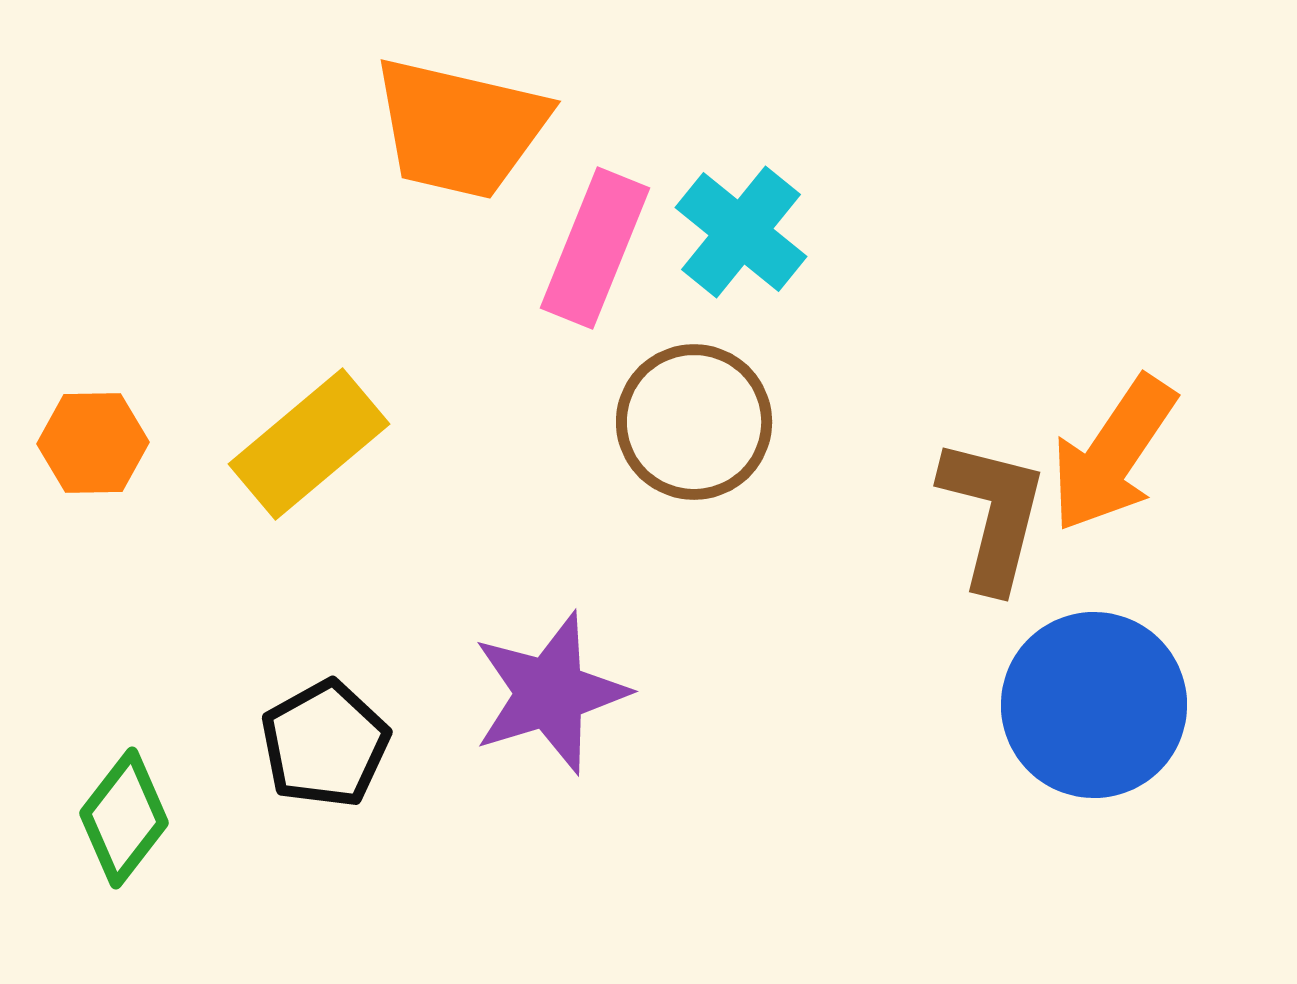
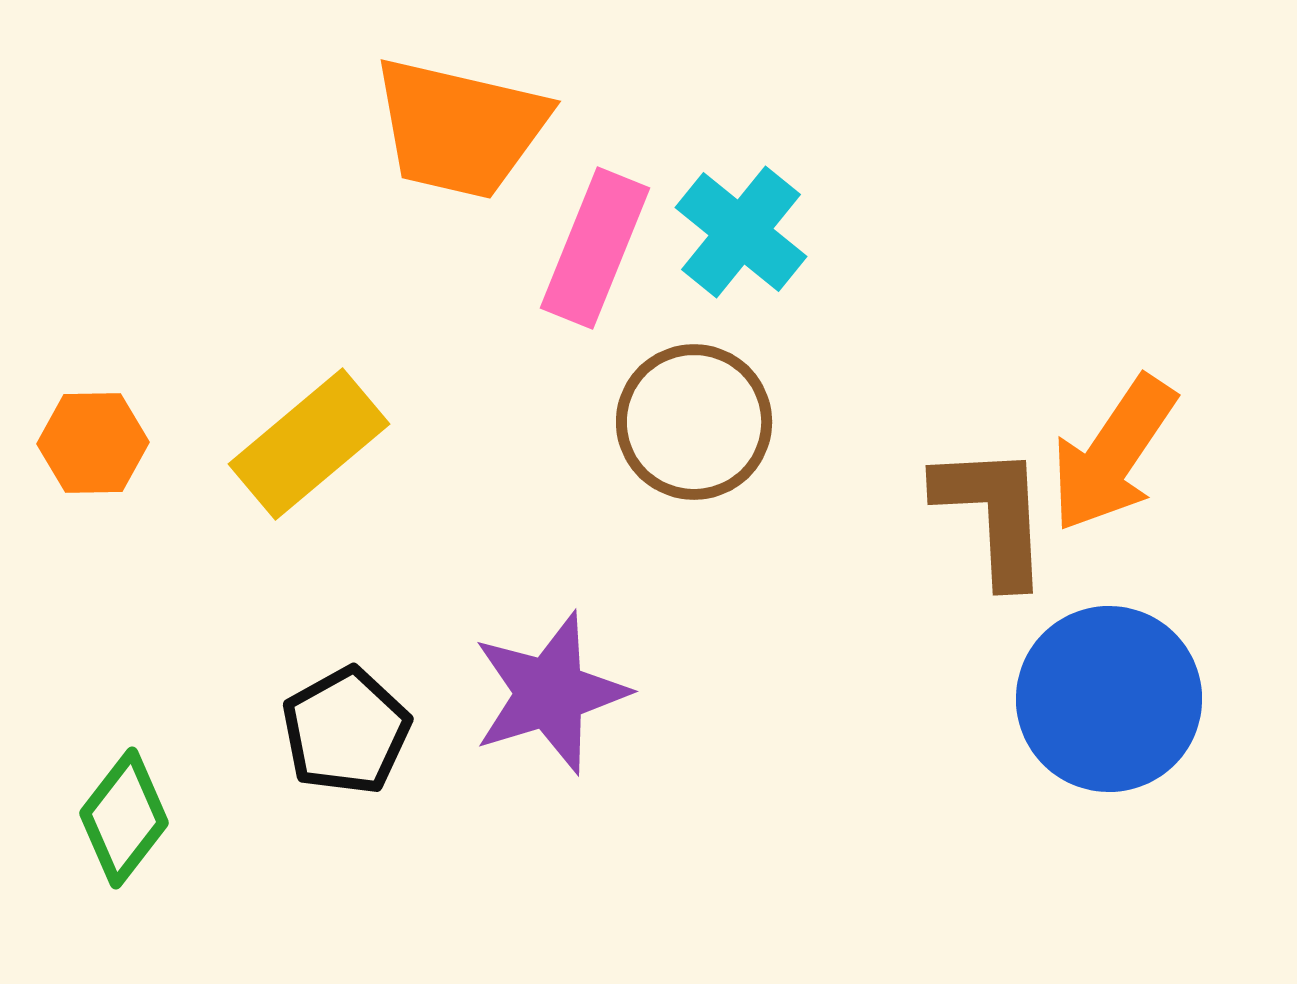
brown L-shape: rotated 17 degrees counterclockwise
blue circle: moved 15 px right, 6 px up
black pentagon: moved 21 px right, 13 px up
